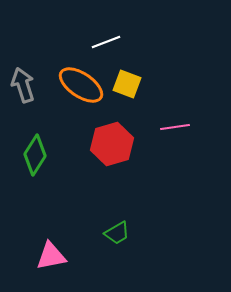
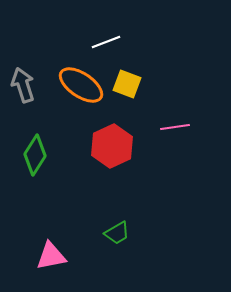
red hexagon: moved 2 px down; rotated 9 degrees counterclockwise
